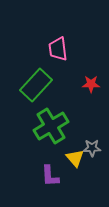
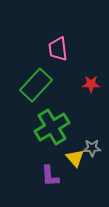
green cross: moved 1 px right, 1 px down
